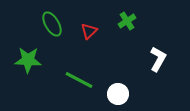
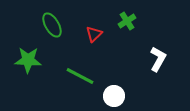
green ellipse: moved 1 px down
red triangle: moved 5 px right, 3 px down
green line: moved 1 px right, 4 px up
white circle: moved 4 px left, 2 px down
